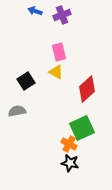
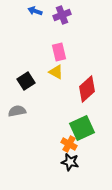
black star: moved 1 px up
